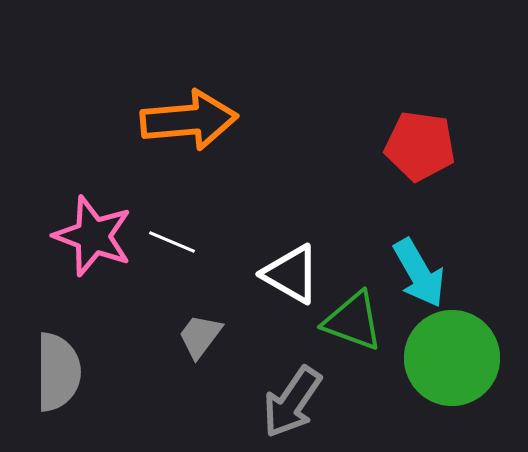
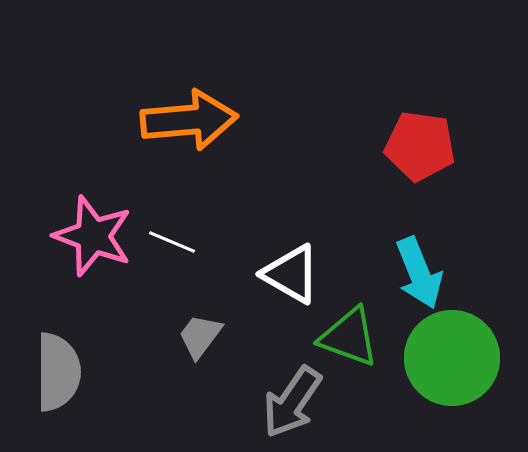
cyan arrow: rotated 8 degrees clockwise
green triangle: moved 4 px left, 16 px down
